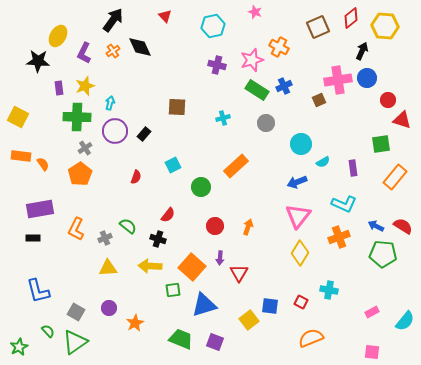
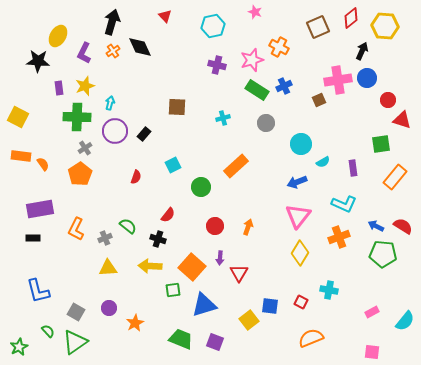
black arrow at (113, 20): moved 1 px left, 2 px down; rotated 20 degrees counterclockwise
